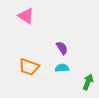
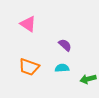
pink triangle: moved 2 px right, 8 px down
purple semicircle: moved 3 px right, 3 px up; rotated 16 degrees counterclockwise
green arrow: moved 3 px up; rotated 126 degrees counterclockwise
